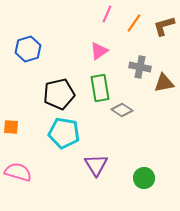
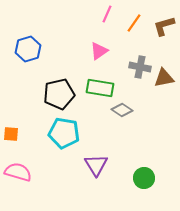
brown triangle: moved 5 px up
green rectangle: rotated 72 degrees counterclockwise
orange square: moved 7 px down
